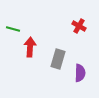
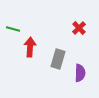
red cross: moved 2 px down; rotated 16 degrees clockwise
